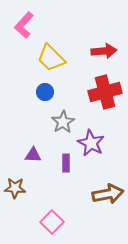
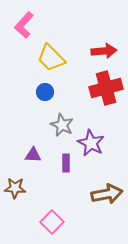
red cross: moved 1 px right, 4 px up
gray star: moved 1 px left, 3 px down; rotated 15 degrees counterclockwise
brown arrow: moved 1 px left
